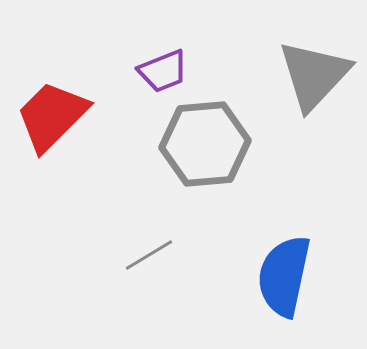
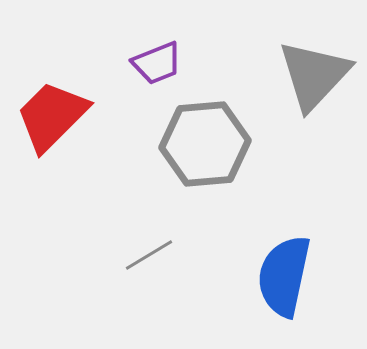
purple trapezoid: moved 6 px left, 8 px up
